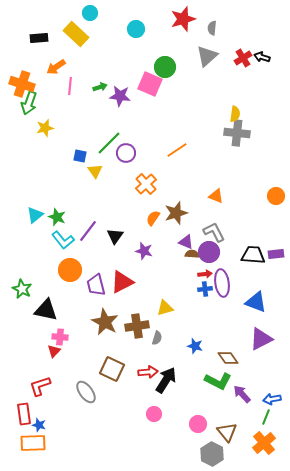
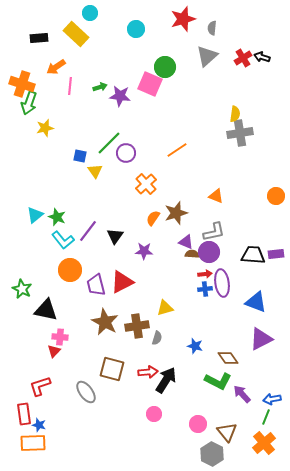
gray cross at (237, 133): moved 3 px right; rotated 15 degrees counterclockwise
gray L-shape at (214, 232): rotated 105 degrees clockwise
purple star at (144, 251): rotated 12 degrees counterclockwise
brown square at (112, 369): rotated 10 degrees counterclockwise
